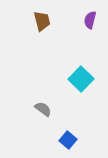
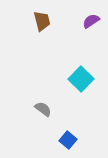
purple semicircle: moved 1 px right, 1 px down; rotated 42 degrees clockwise
